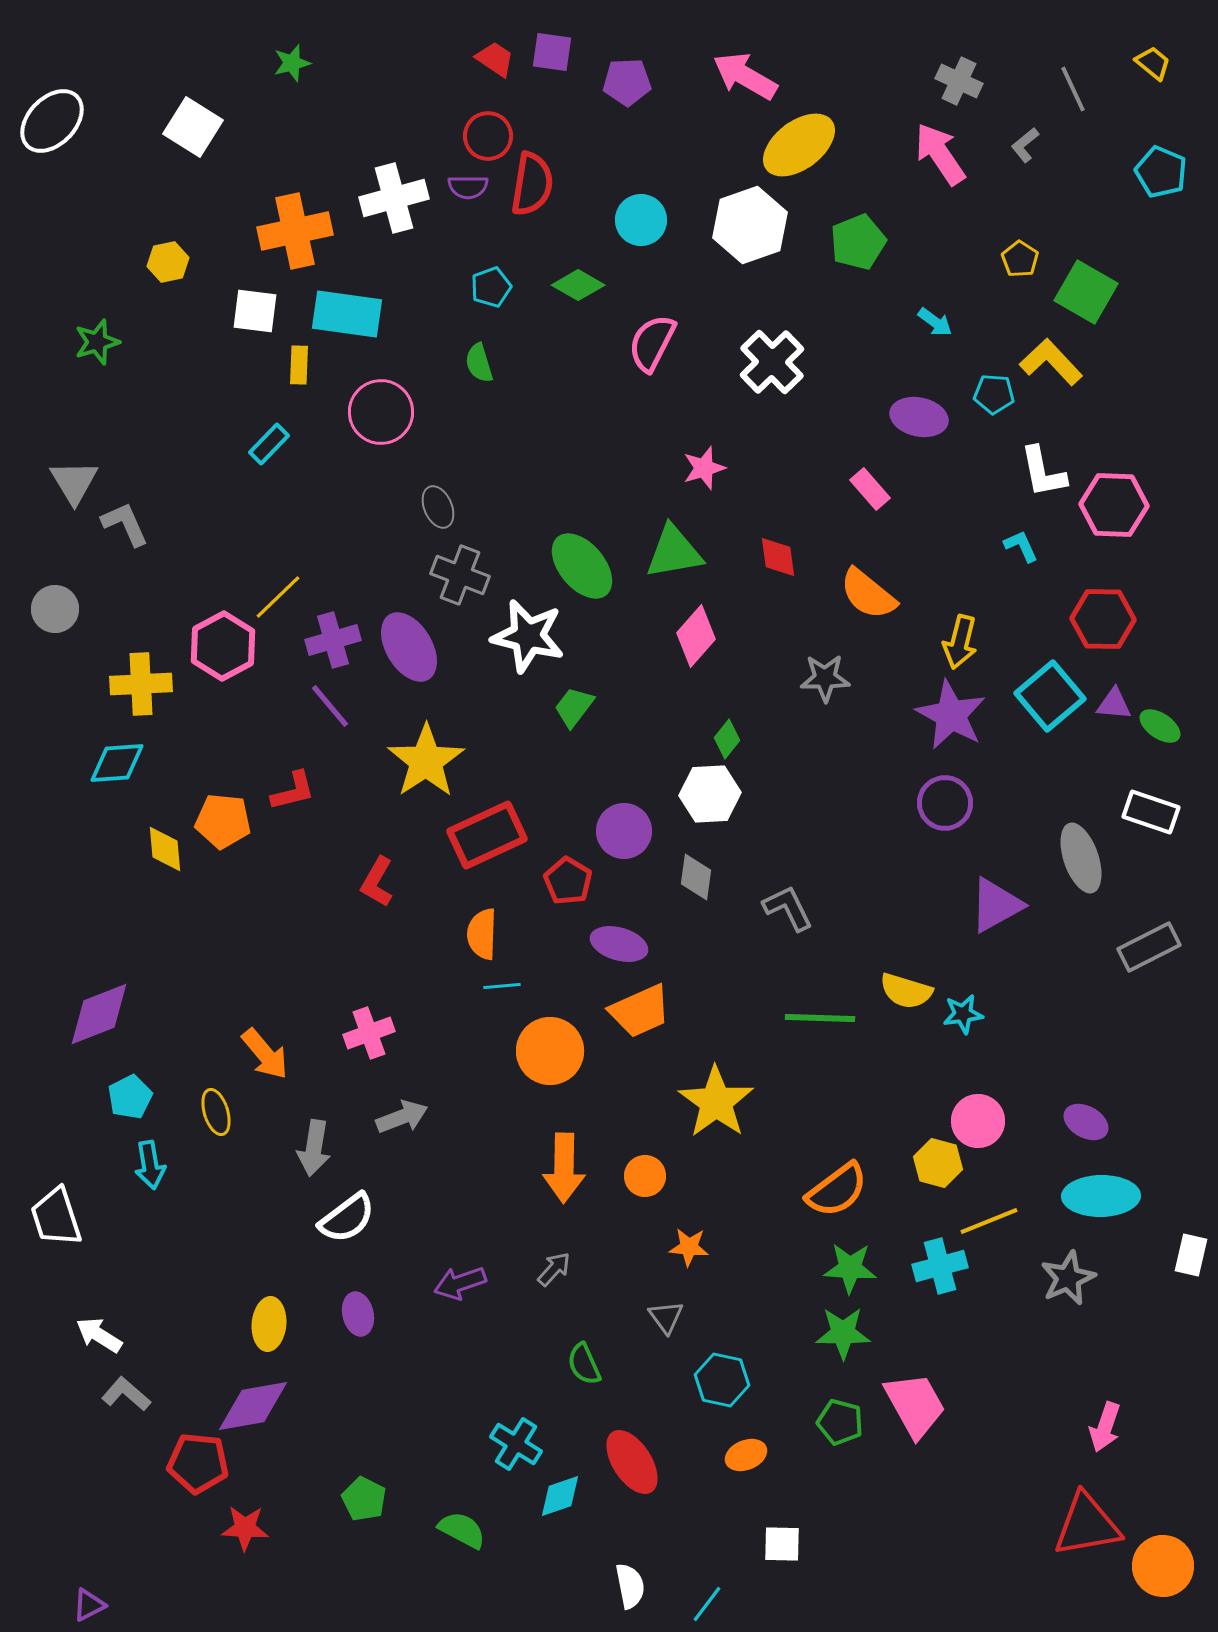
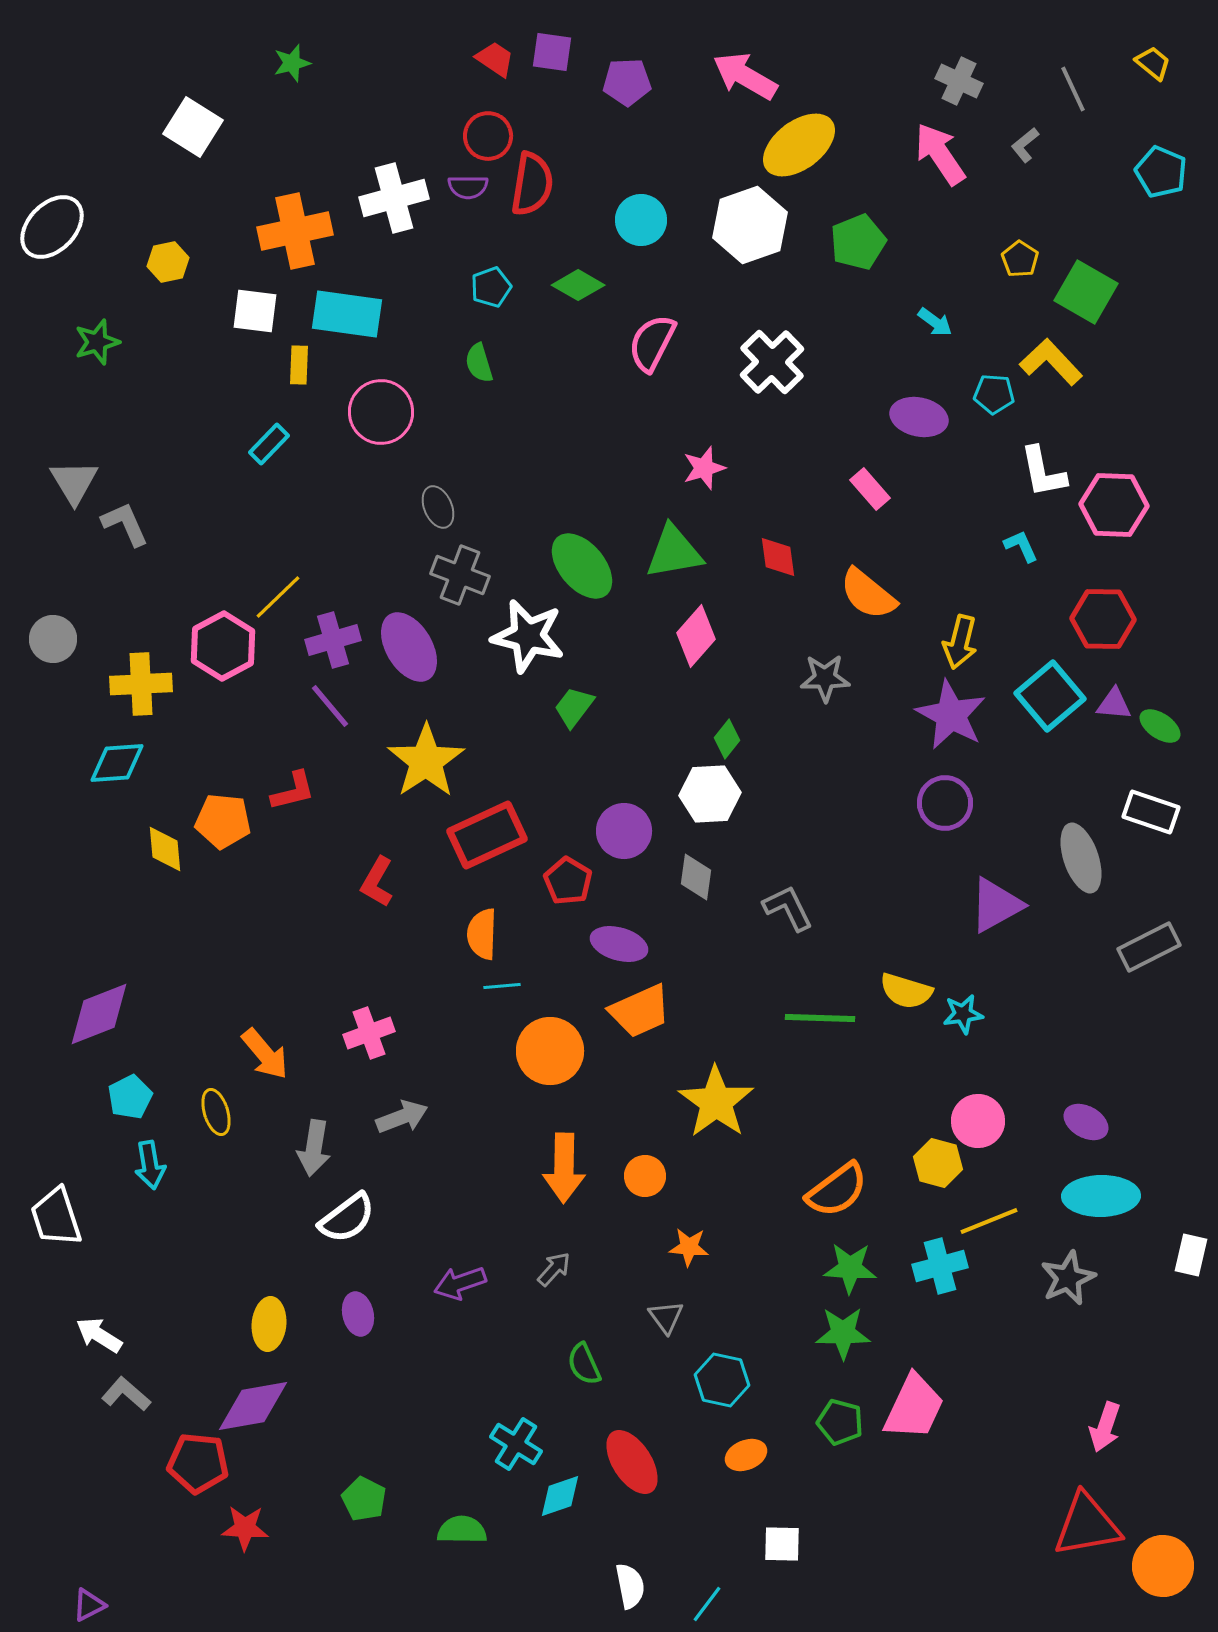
white ellipse at (52, 121): moved 106 px down
gray circle at (55, 609): moved 2 px left, 30 px down
pink trapezoid at (915, 1405): moved 1 px left, 2 px down; rotated 54 degrees clockwise
green semicircle at (462, 1530): rotated 27 degrees counterclockwise
